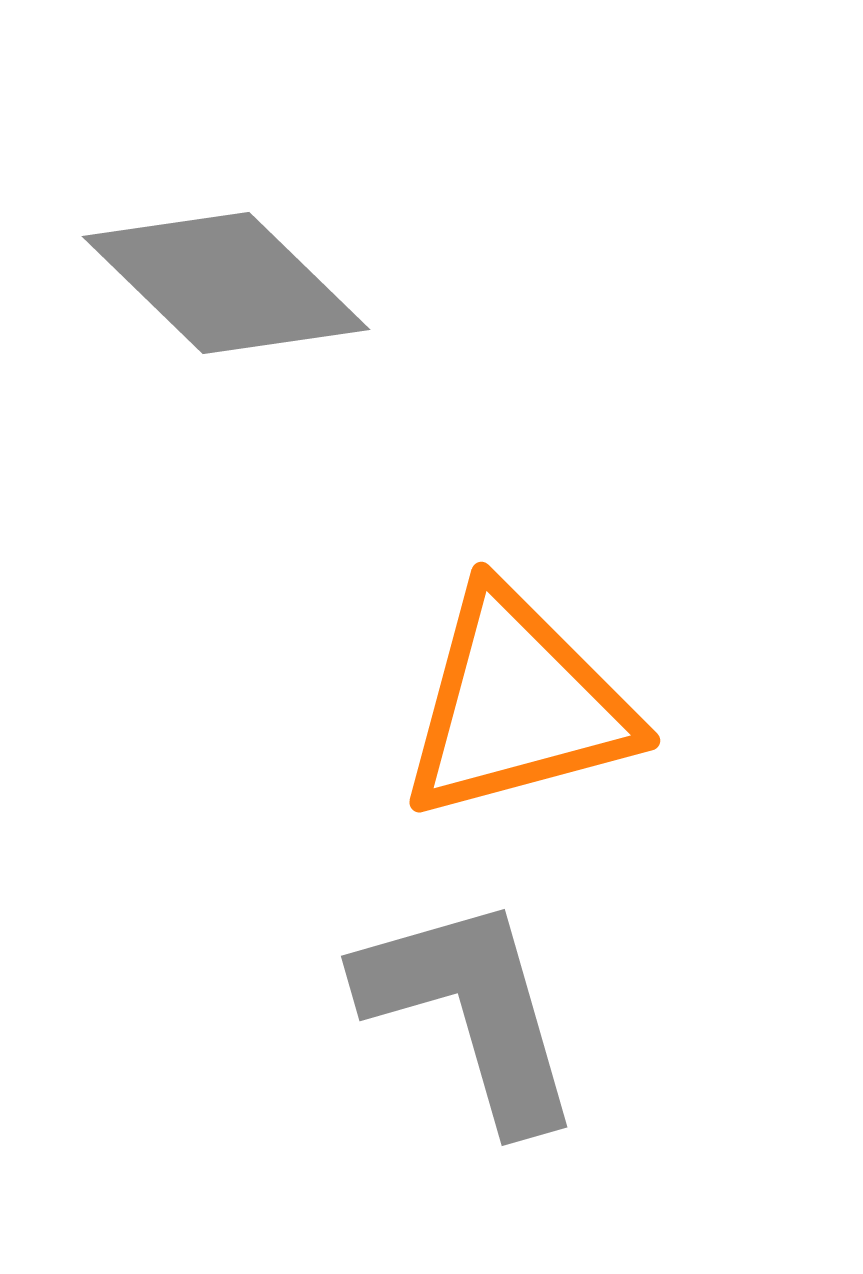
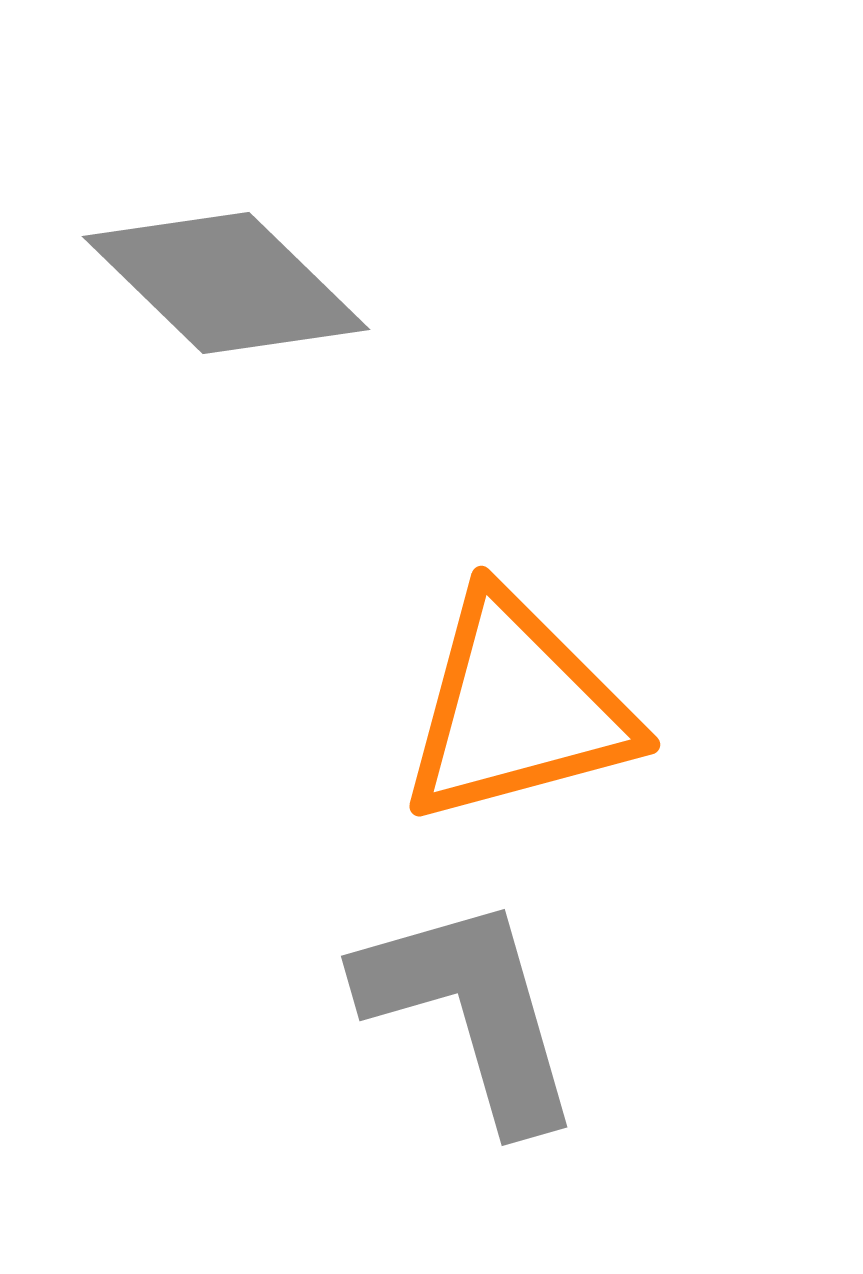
orange triangle: moved 4 px down
